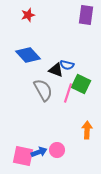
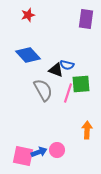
purple rectangle: moved 4 px down
green square: rotated 30 degrees counterclockwise
